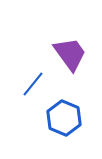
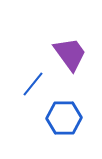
blue hexagon: rotated 24 degrees counterclockwise
